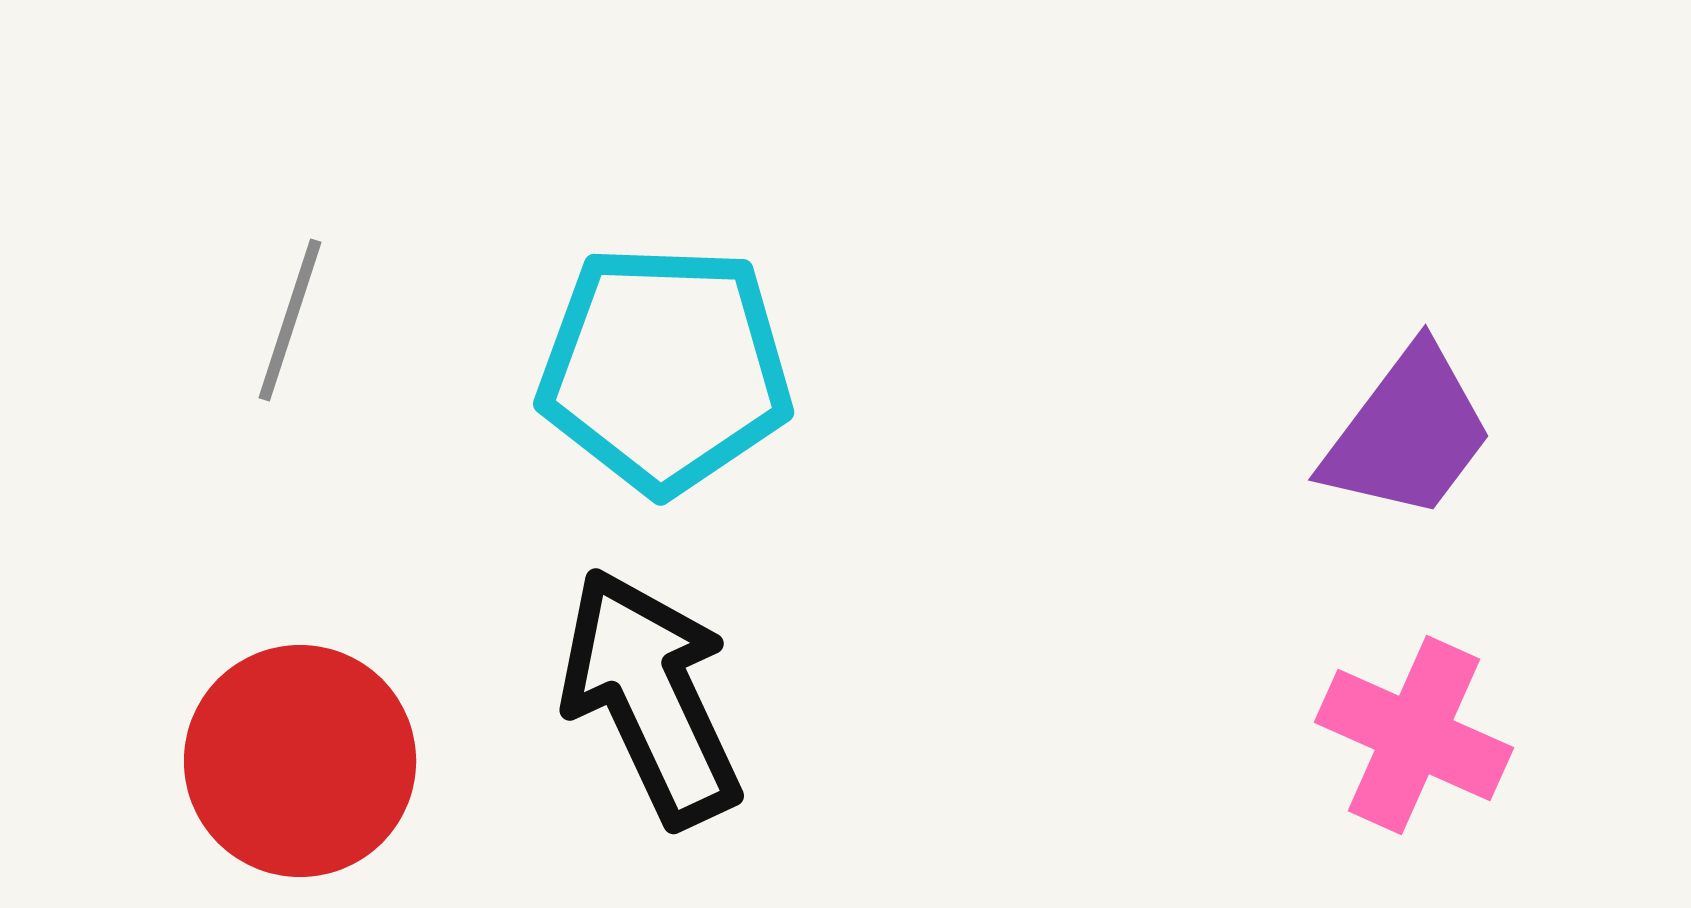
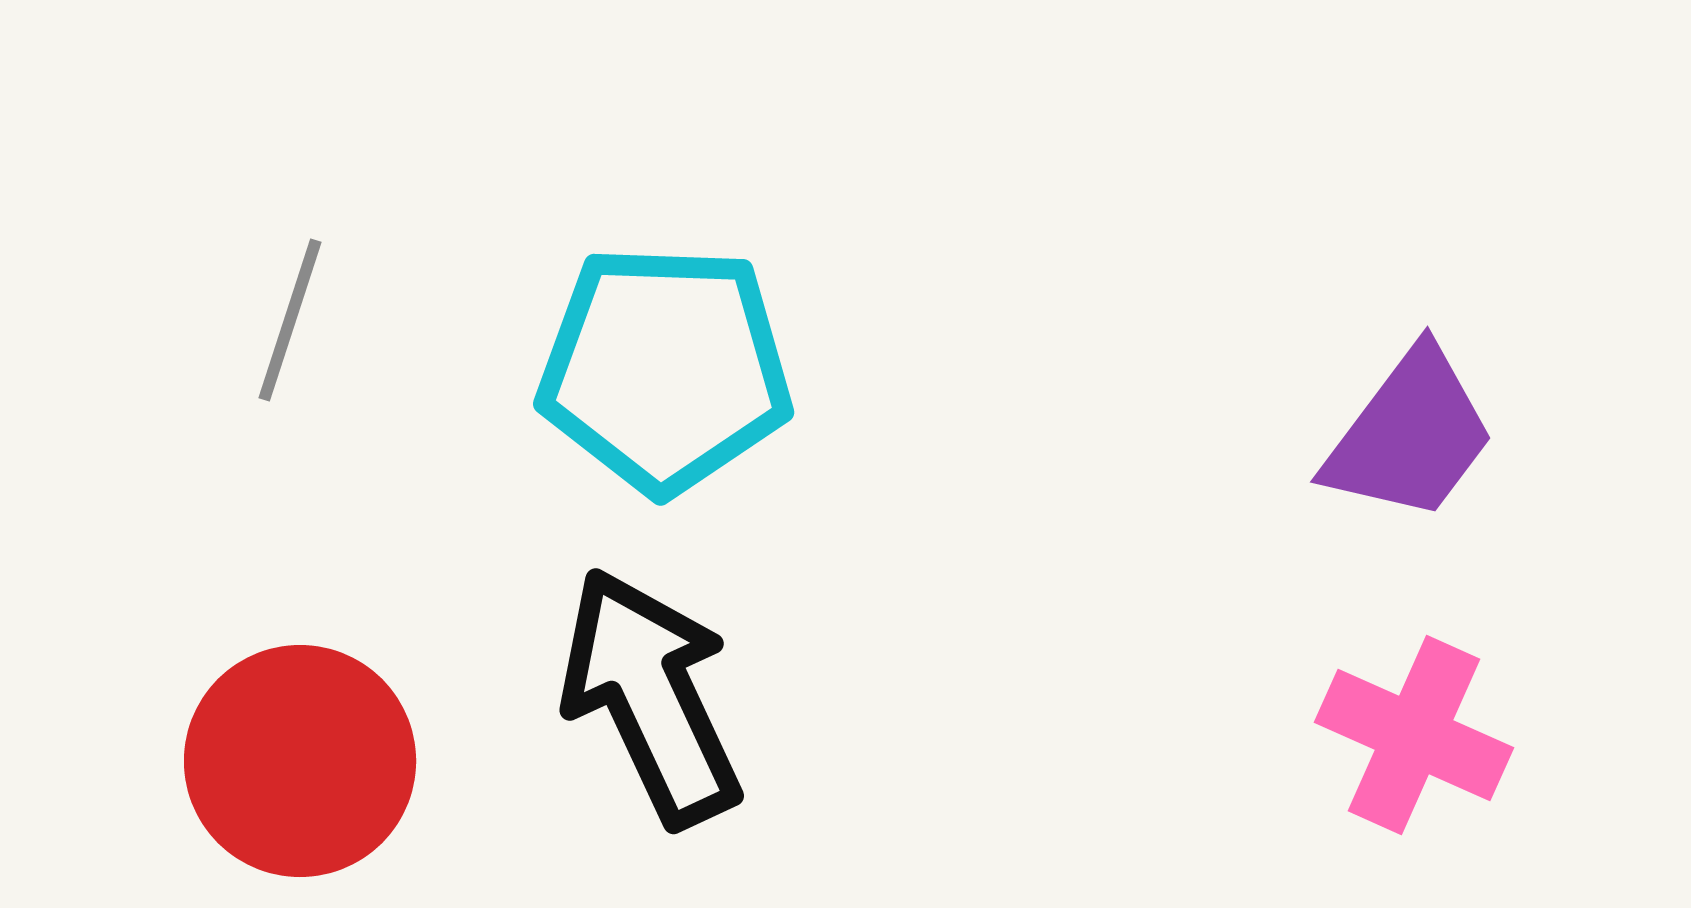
purple trapezoid: moved 2 px right, 2 px down
